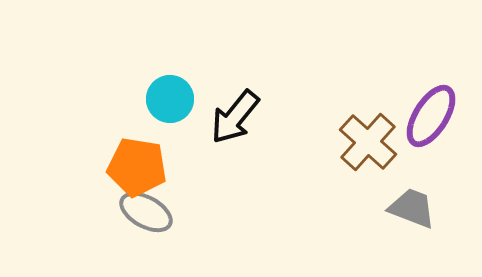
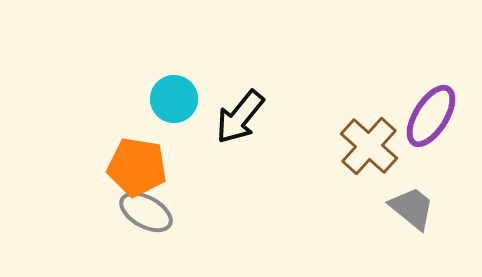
cyan circle: moved 4 px right
black arrow: moved 5 px right
brown cross: moved 1 px right, 4 px down
gray trapezoid: rotated 18 degrees clockwise
